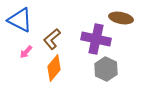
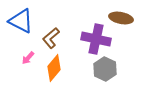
blue triangle: moved 1 px right, 1 px down
brown L-shape: moved 1 px left, 1 px up
pink arrow: moved 2 px right, 6 px down
gray hexagon: moved 1 px left
